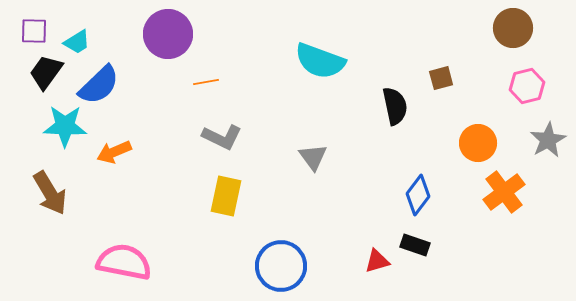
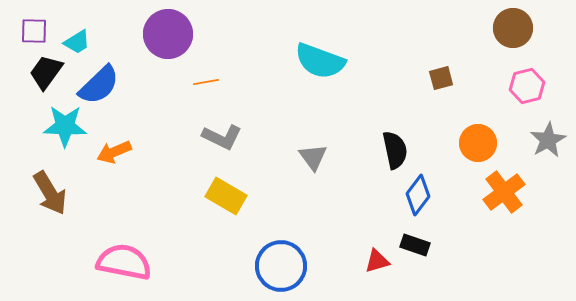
black semicircle: moved 44 px down
yellow rectangle: rotated 72 degrees counterclockwise
